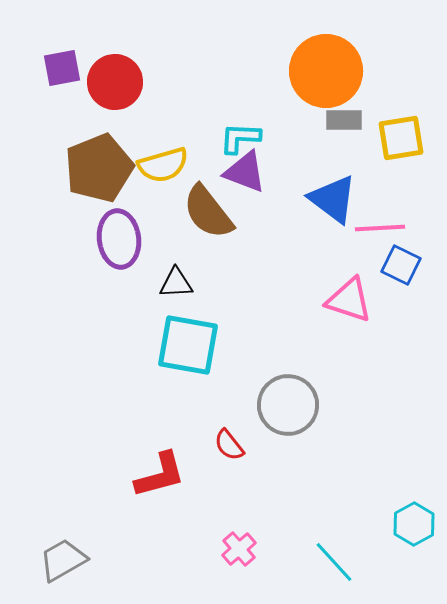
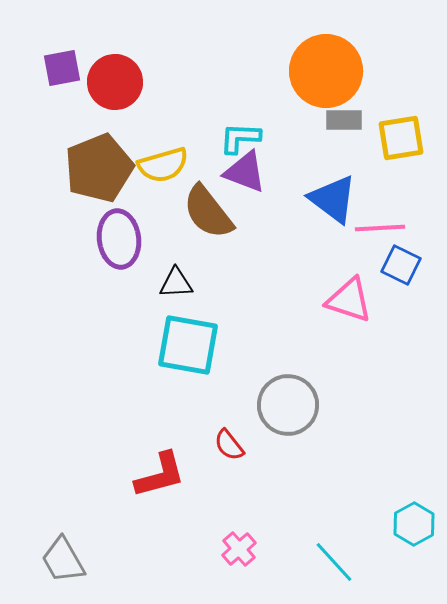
gray trapezoid: rotated 90 degrees counterclockwise
